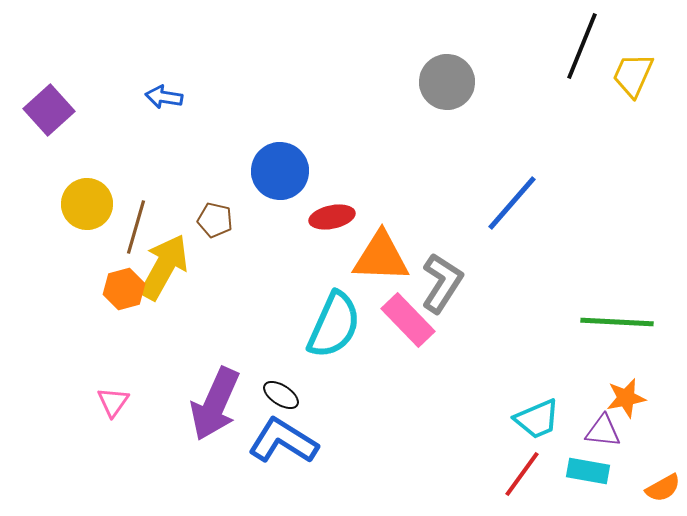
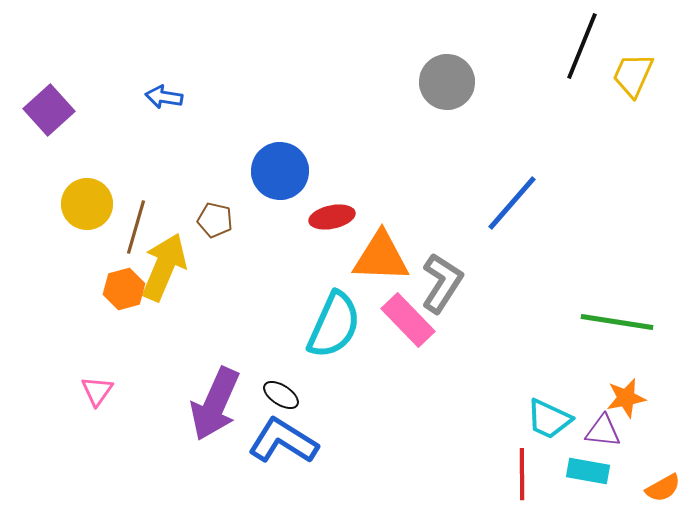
yellow arrow: rotated 6 degrees counterclockwise
green line: rotated 6 degrees clockwise
pink triangle: moved 16 px left, 11 px up
cyan trapezoid: moved 12 px right; rotated 48 degrees clockwise
red line: rotated 36 degrees counterclockwise
